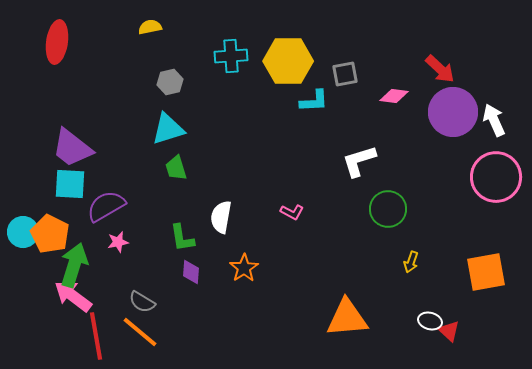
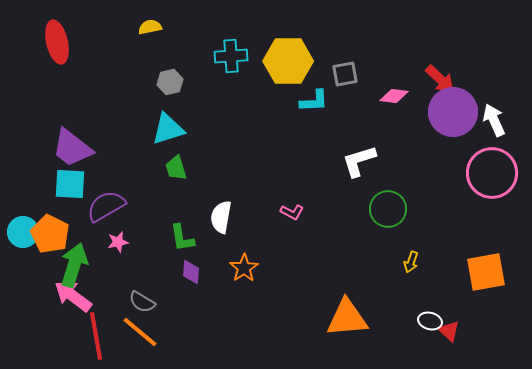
red ellipse: rotated 21 degrees counterclockwise
red arrow: moved 10 px down
pink circle: moved 4 px left, 4 px up
